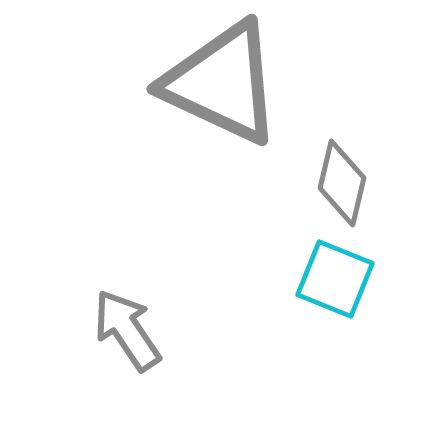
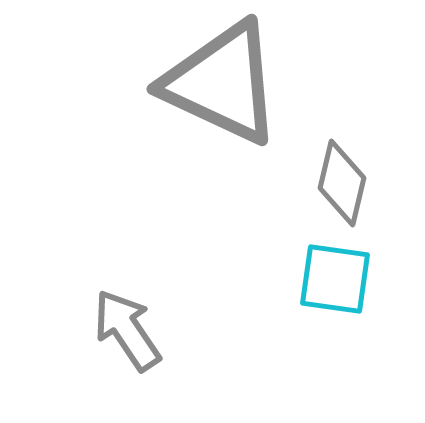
cyan square: rotated 14 degrees counterclockwise
